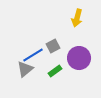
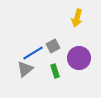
blue line: moved 2 px up
green rectangle: rotated 72 degrees counterclockwise
